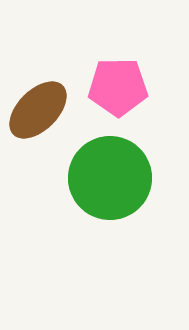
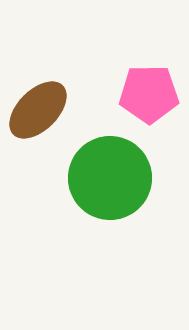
pink pentagon: moved 31 px right, 7 px down
